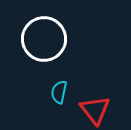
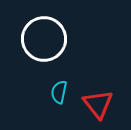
red triangle: moved 3 px right, 6 px up
